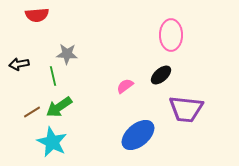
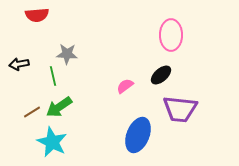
purple trapezoid: moved 6 px left
blue ellipse: rotated 28 degrees counterclockwise
